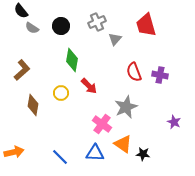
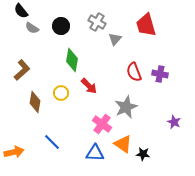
gray cross: rotated 36 degrees counterclockwise
purple cross: moved 1 px up
brown diamond: moved 2 px right, 3 px up
blue line: moved 8 px left, 15 px up
